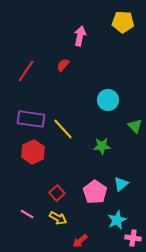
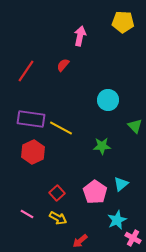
yellow line: moved 2 px left, 1 px up; rotated 20 degrees counterclockwise
pink cross: rotated 21 degrees clockwise
